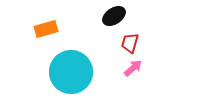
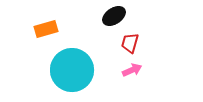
pink arrow: moved 1 px left, 2 px down; rotated 18 degrees clockwise
cyan circle: moved 1 px right, 2 px up
